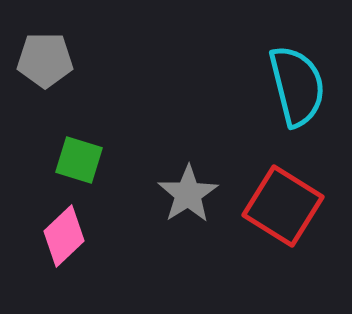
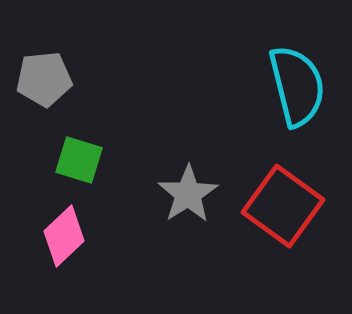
gray pentagon: moved 1 px left, 19 px down; rotated 6 degrees counterclockwise
red square: rotated 4 degrees clockwise
